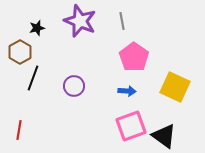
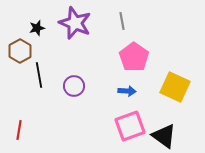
purple star: moved 5 px left, 2 px down
brown hexagon: moved 1 px up
black line: moved 6 px right, 3 px up; rotated 30 degrees counterclockwise
pink square: moved 1 px left
